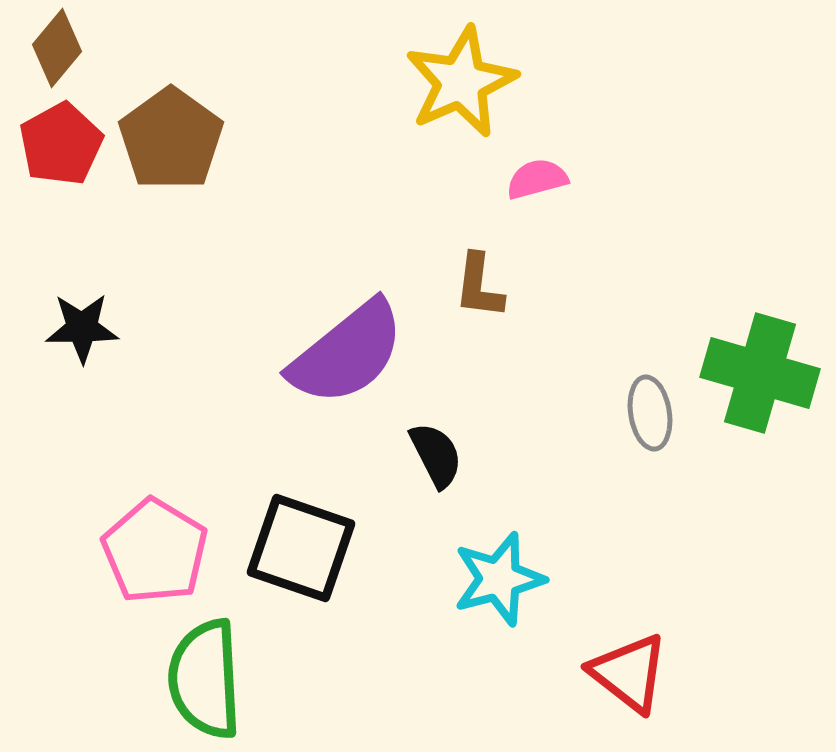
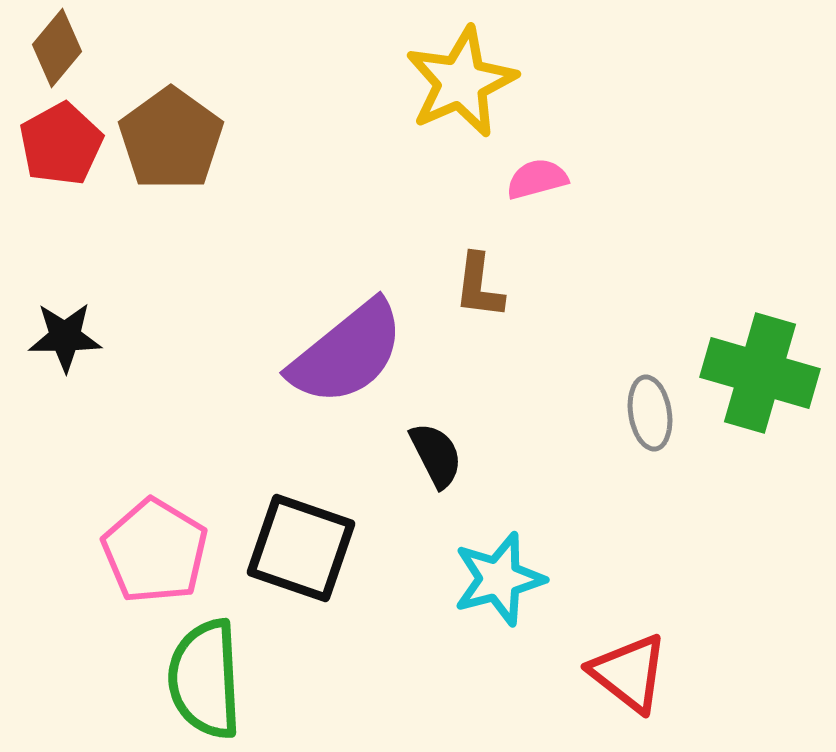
black star: moved 17 px left, 9 px down
